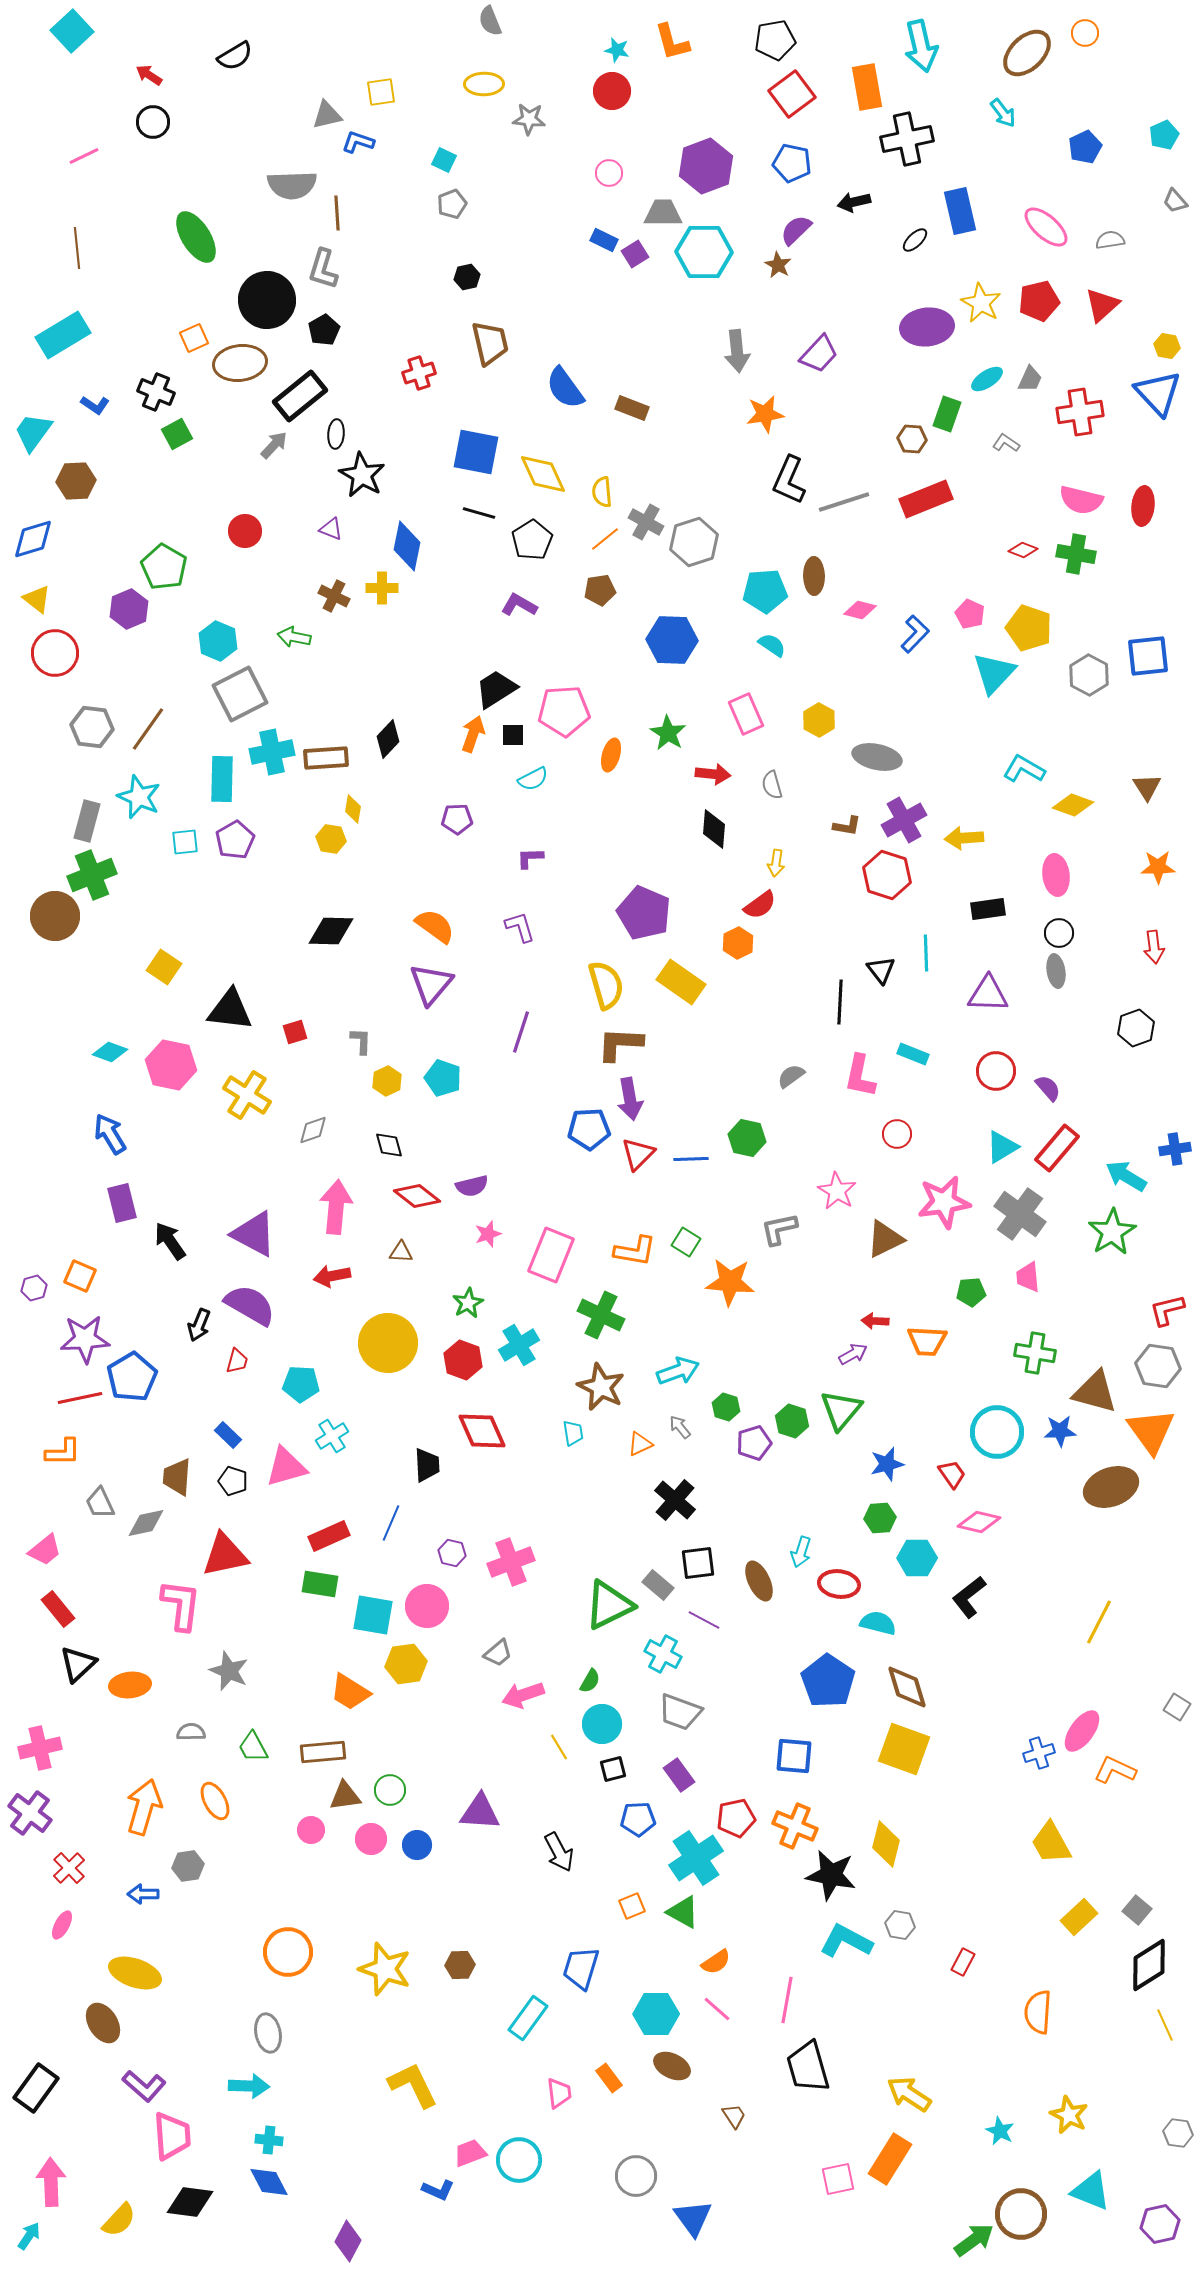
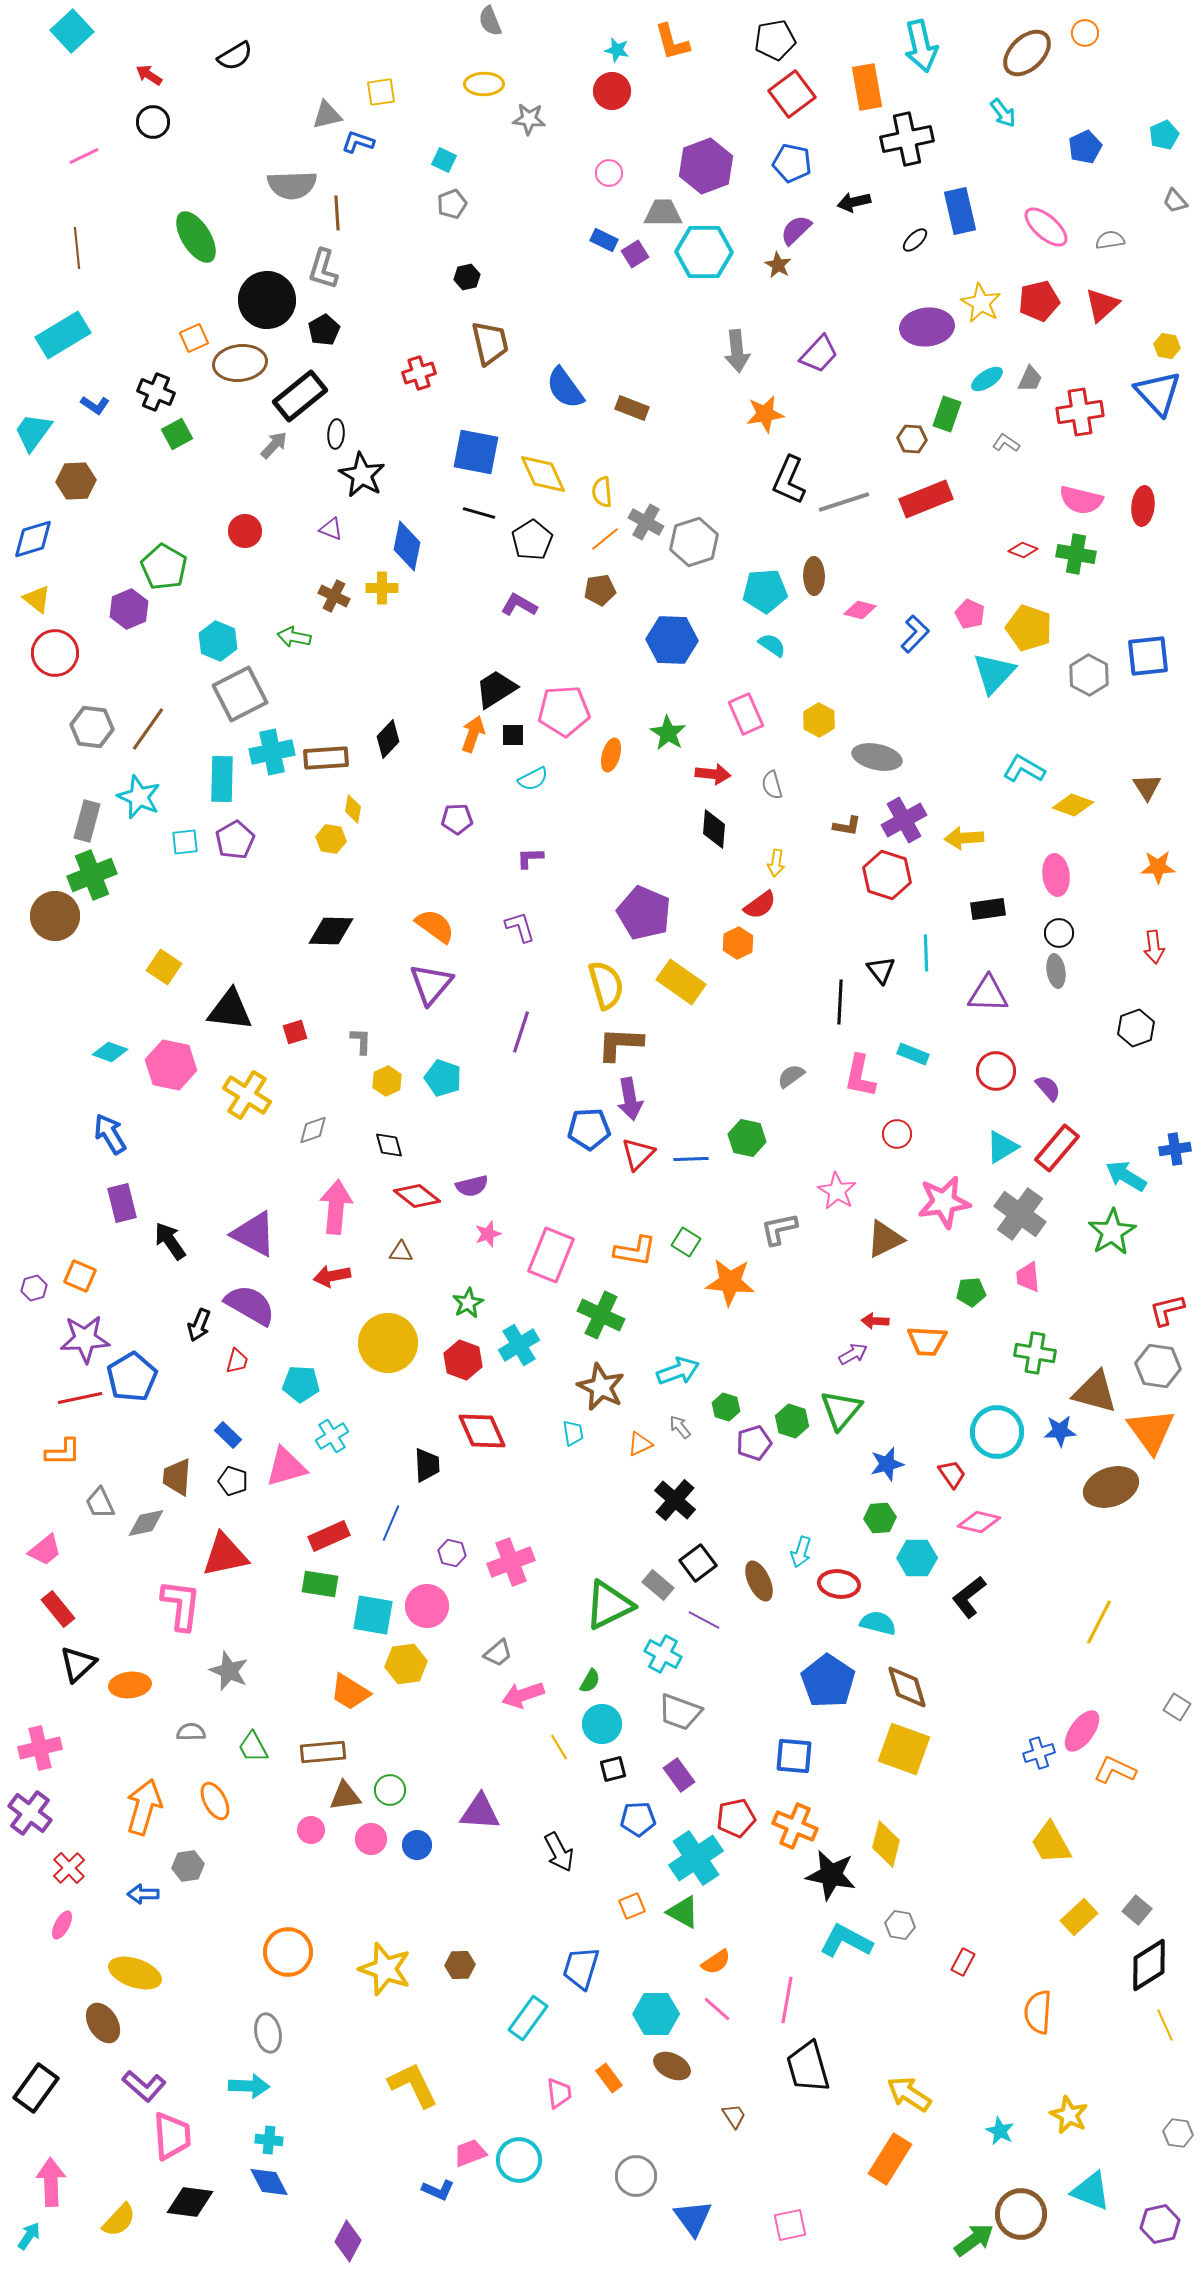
black square at (698, 1563): rotated 30 degrees counterclockwise
pink square at (838, 2179): moved 48 px left, 46 px down
